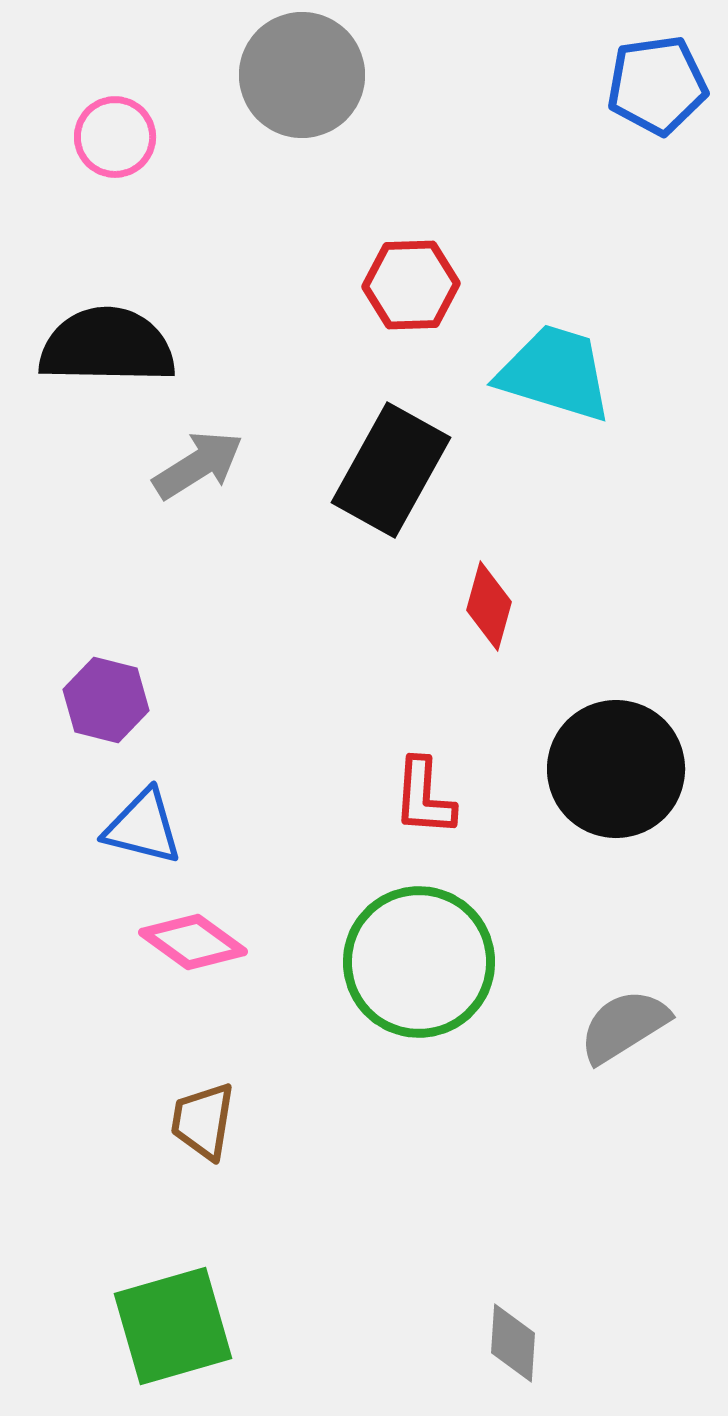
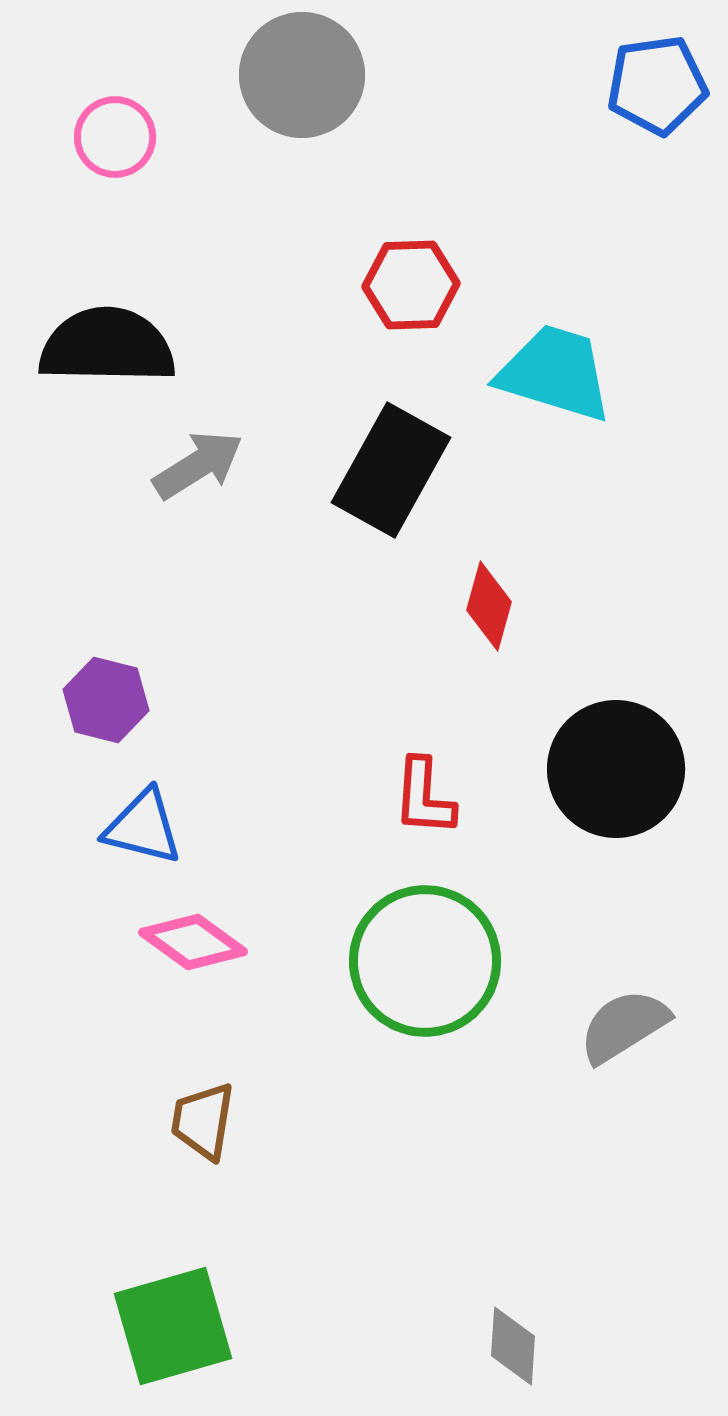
green circle: moved 6 px right, 1 px up
gray diamond: moved 3 px down
